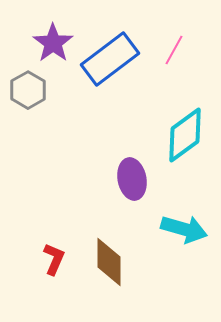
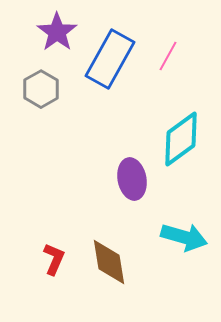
purple star: moved 4 px right, 11 px up
pink line: moved 6 px left, 6 px down
blue rectangle: rotated 24 degrees counterclockwise
gray hexagon: moved 13 px right, 1 px up
cyan diamond: moved 4 px left, 4 px down
cyan arrow: moved 8 px down
brown diamond: rotated 9 degrees counterclockwise
